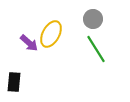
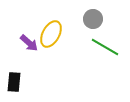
green line: moved 9 px right, 2 px up; rotated 28 degrees counterclockwise
